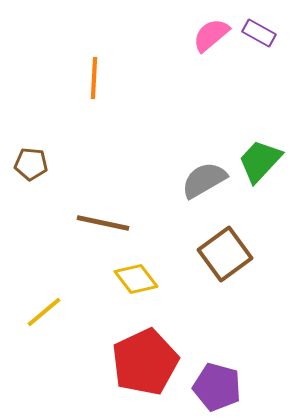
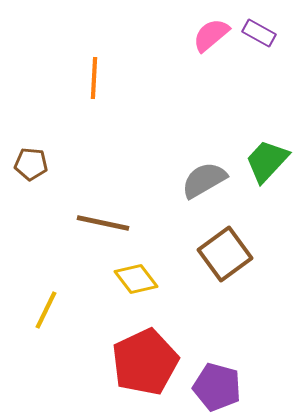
green trapezoid: moved 7 px right
yellow line: moved 2 px right, 2 px up; rotated 24 degrees counterclockwise
